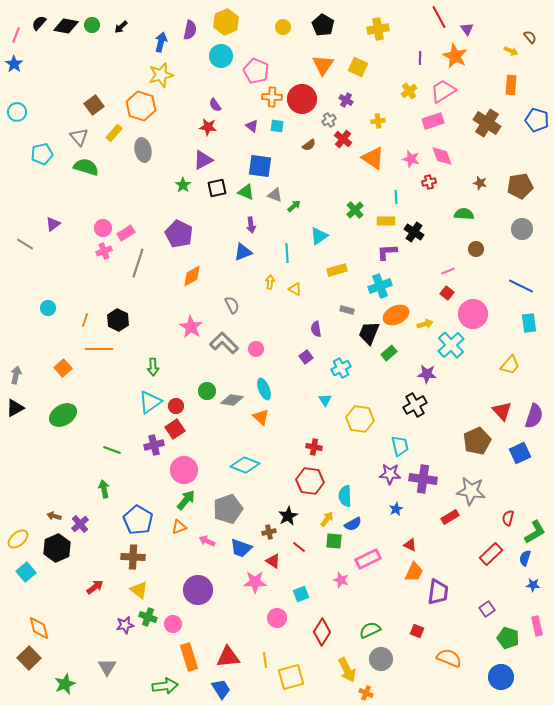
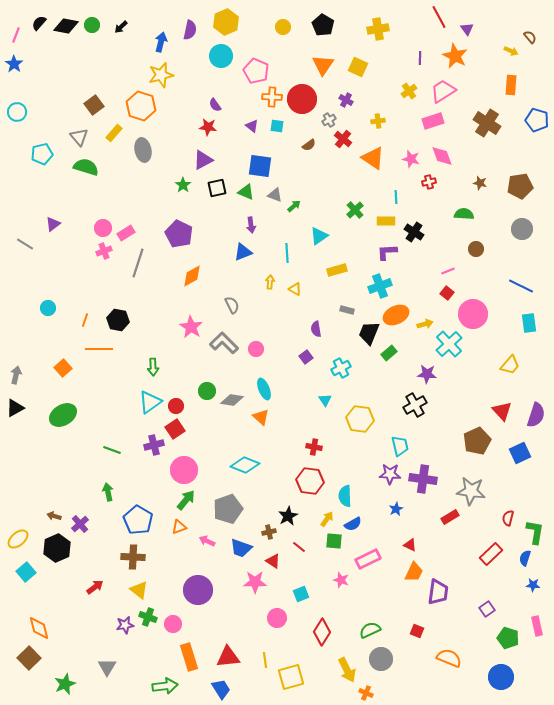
black hexagon at (118, 320): rotated 15 degrees counterclockwise
cyan cross at (451, 345): moved 2 px left, 1 px up
purple semicircle at (534, 416): moved 2 px right, 1 px up
green arrow at (104, 489): moved 4 px right, 3 px down
green L-shape at (535, 532): rotated 50 degrees counterclockwise
